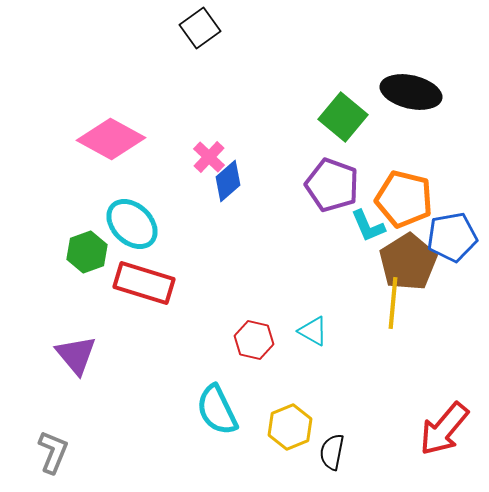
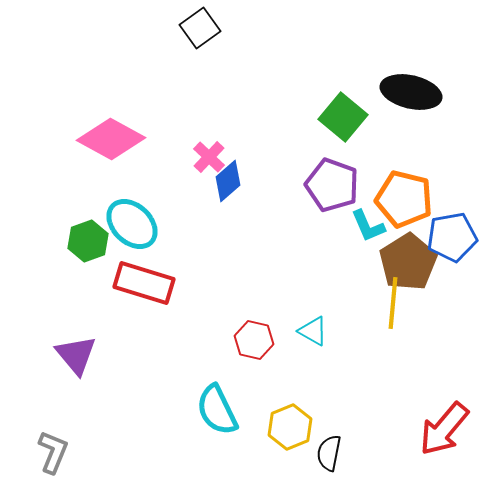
green hexagon: moved 1 px right, 11 px up
black semicircle: moved 3 px left, 1 px down
